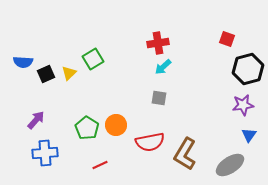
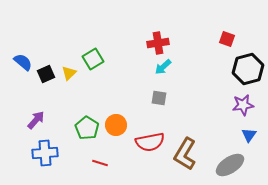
blue semicircle: rotated 144 degrees counterclockwise
red line: moved 2 px up; rotated 42 degrees clockwise
